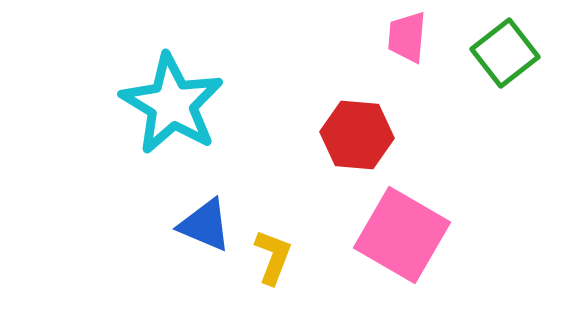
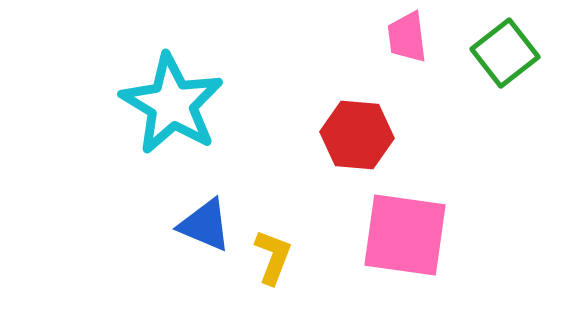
pink trapezoid: rotated 12 degrees counterclockwise
pink square: moved 3 px right; rotated 22 degrees counterclockwise
